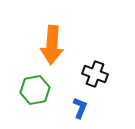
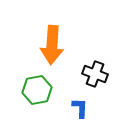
green hexagon: moved 2 px right
blue L-shape: rotated 20 degrees counterclockwise
